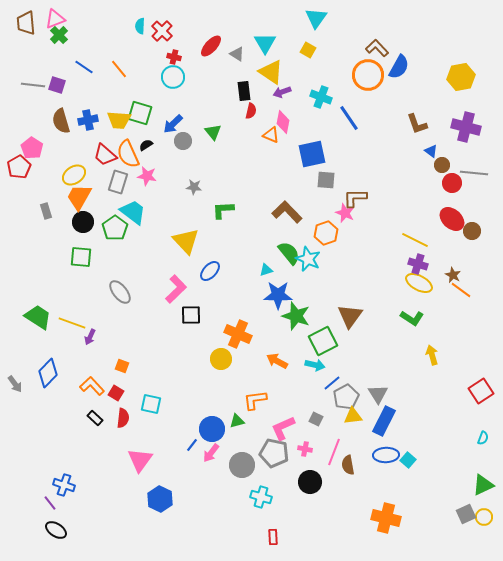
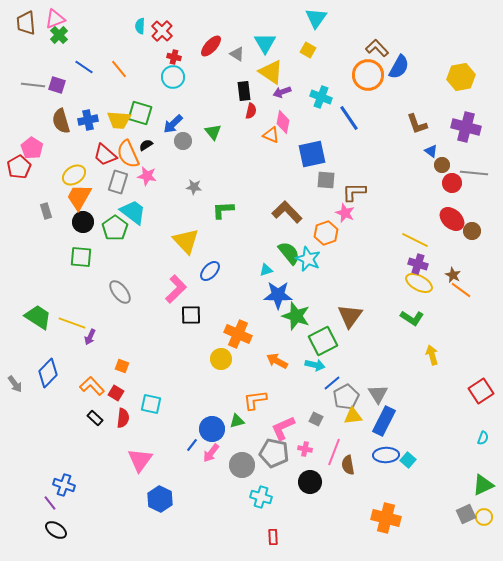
brown L-shape at (355, 198): moved 1 px left, 6 px up
